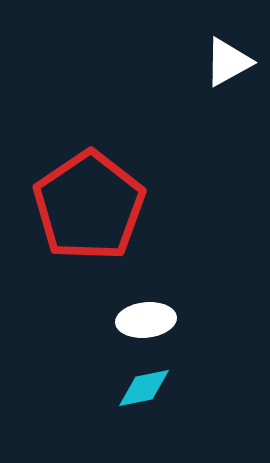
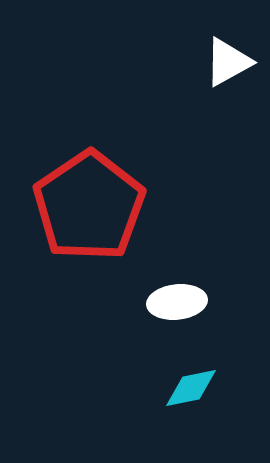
white ellipse: moved 31 px right, 18 px up
cyan diamond: moved 47 px right
